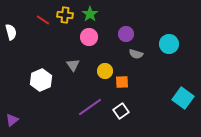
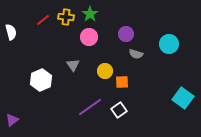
yellow cross: moved 1 px right, 2 px down
red line: rotated 72 degrees counterclockwise
white square: moved 2 px left, 1 px up
